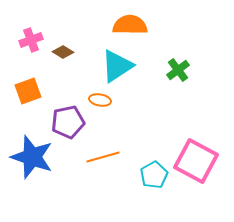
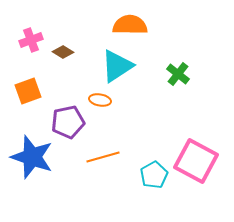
green cross: moved 4 px down; rotated 15 degrees counterclockwise
